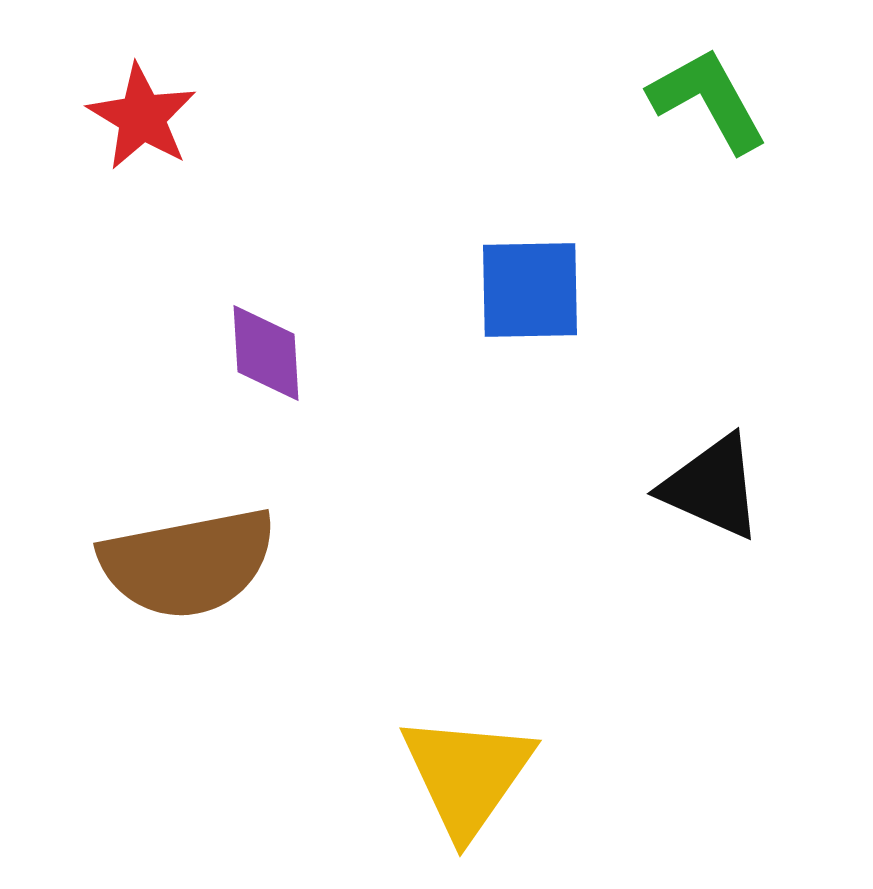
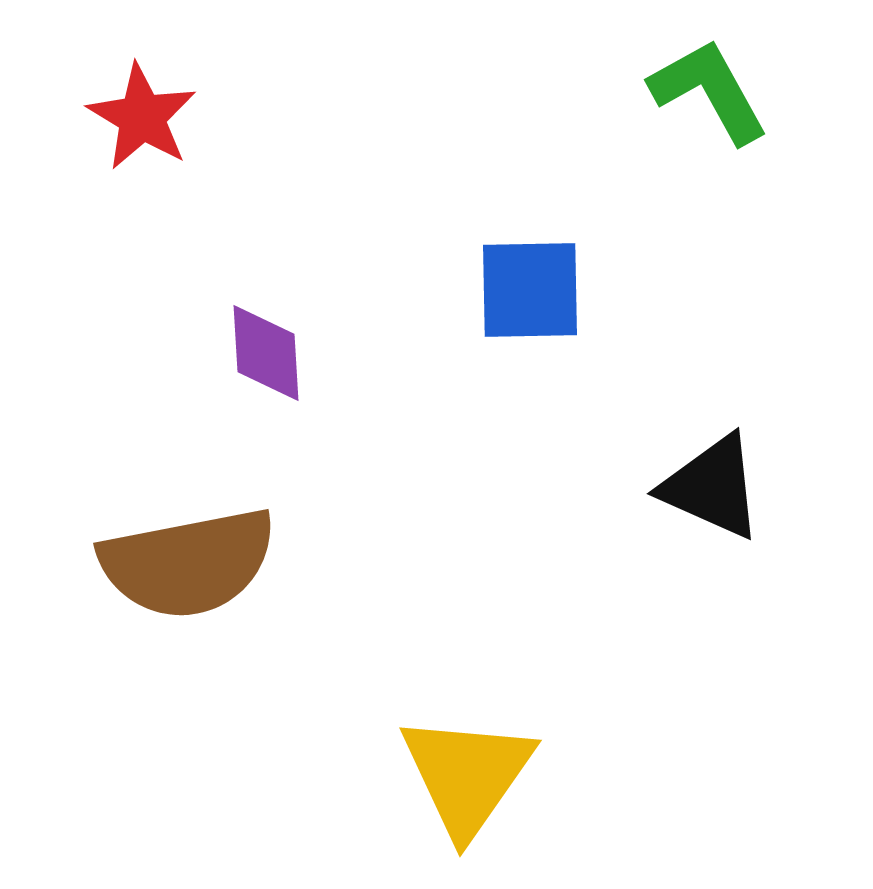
green L-shape: moved 1 px right, 9 px up
